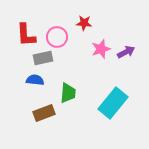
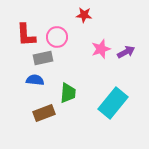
red star: moved 8 px up
